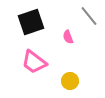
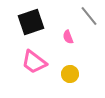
yellow circle: moved 7 px up
